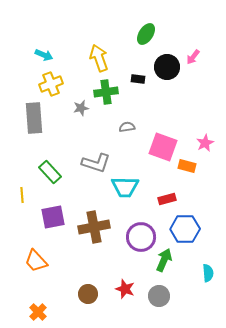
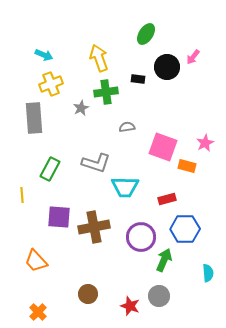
gray star: rotated 14 degrees counterclockwise
green rectangle: moved 3 px up; rotated 70 degrees clockwise
purple square: moved 6 px right; rotated 15 degrees clockwise
red star: moved 5 px right, 17 px down
